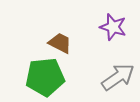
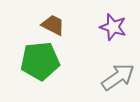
brown trapezoid: moved 7 px left, 18 px up
green pentagon: moved 5 px left, 16 px up
